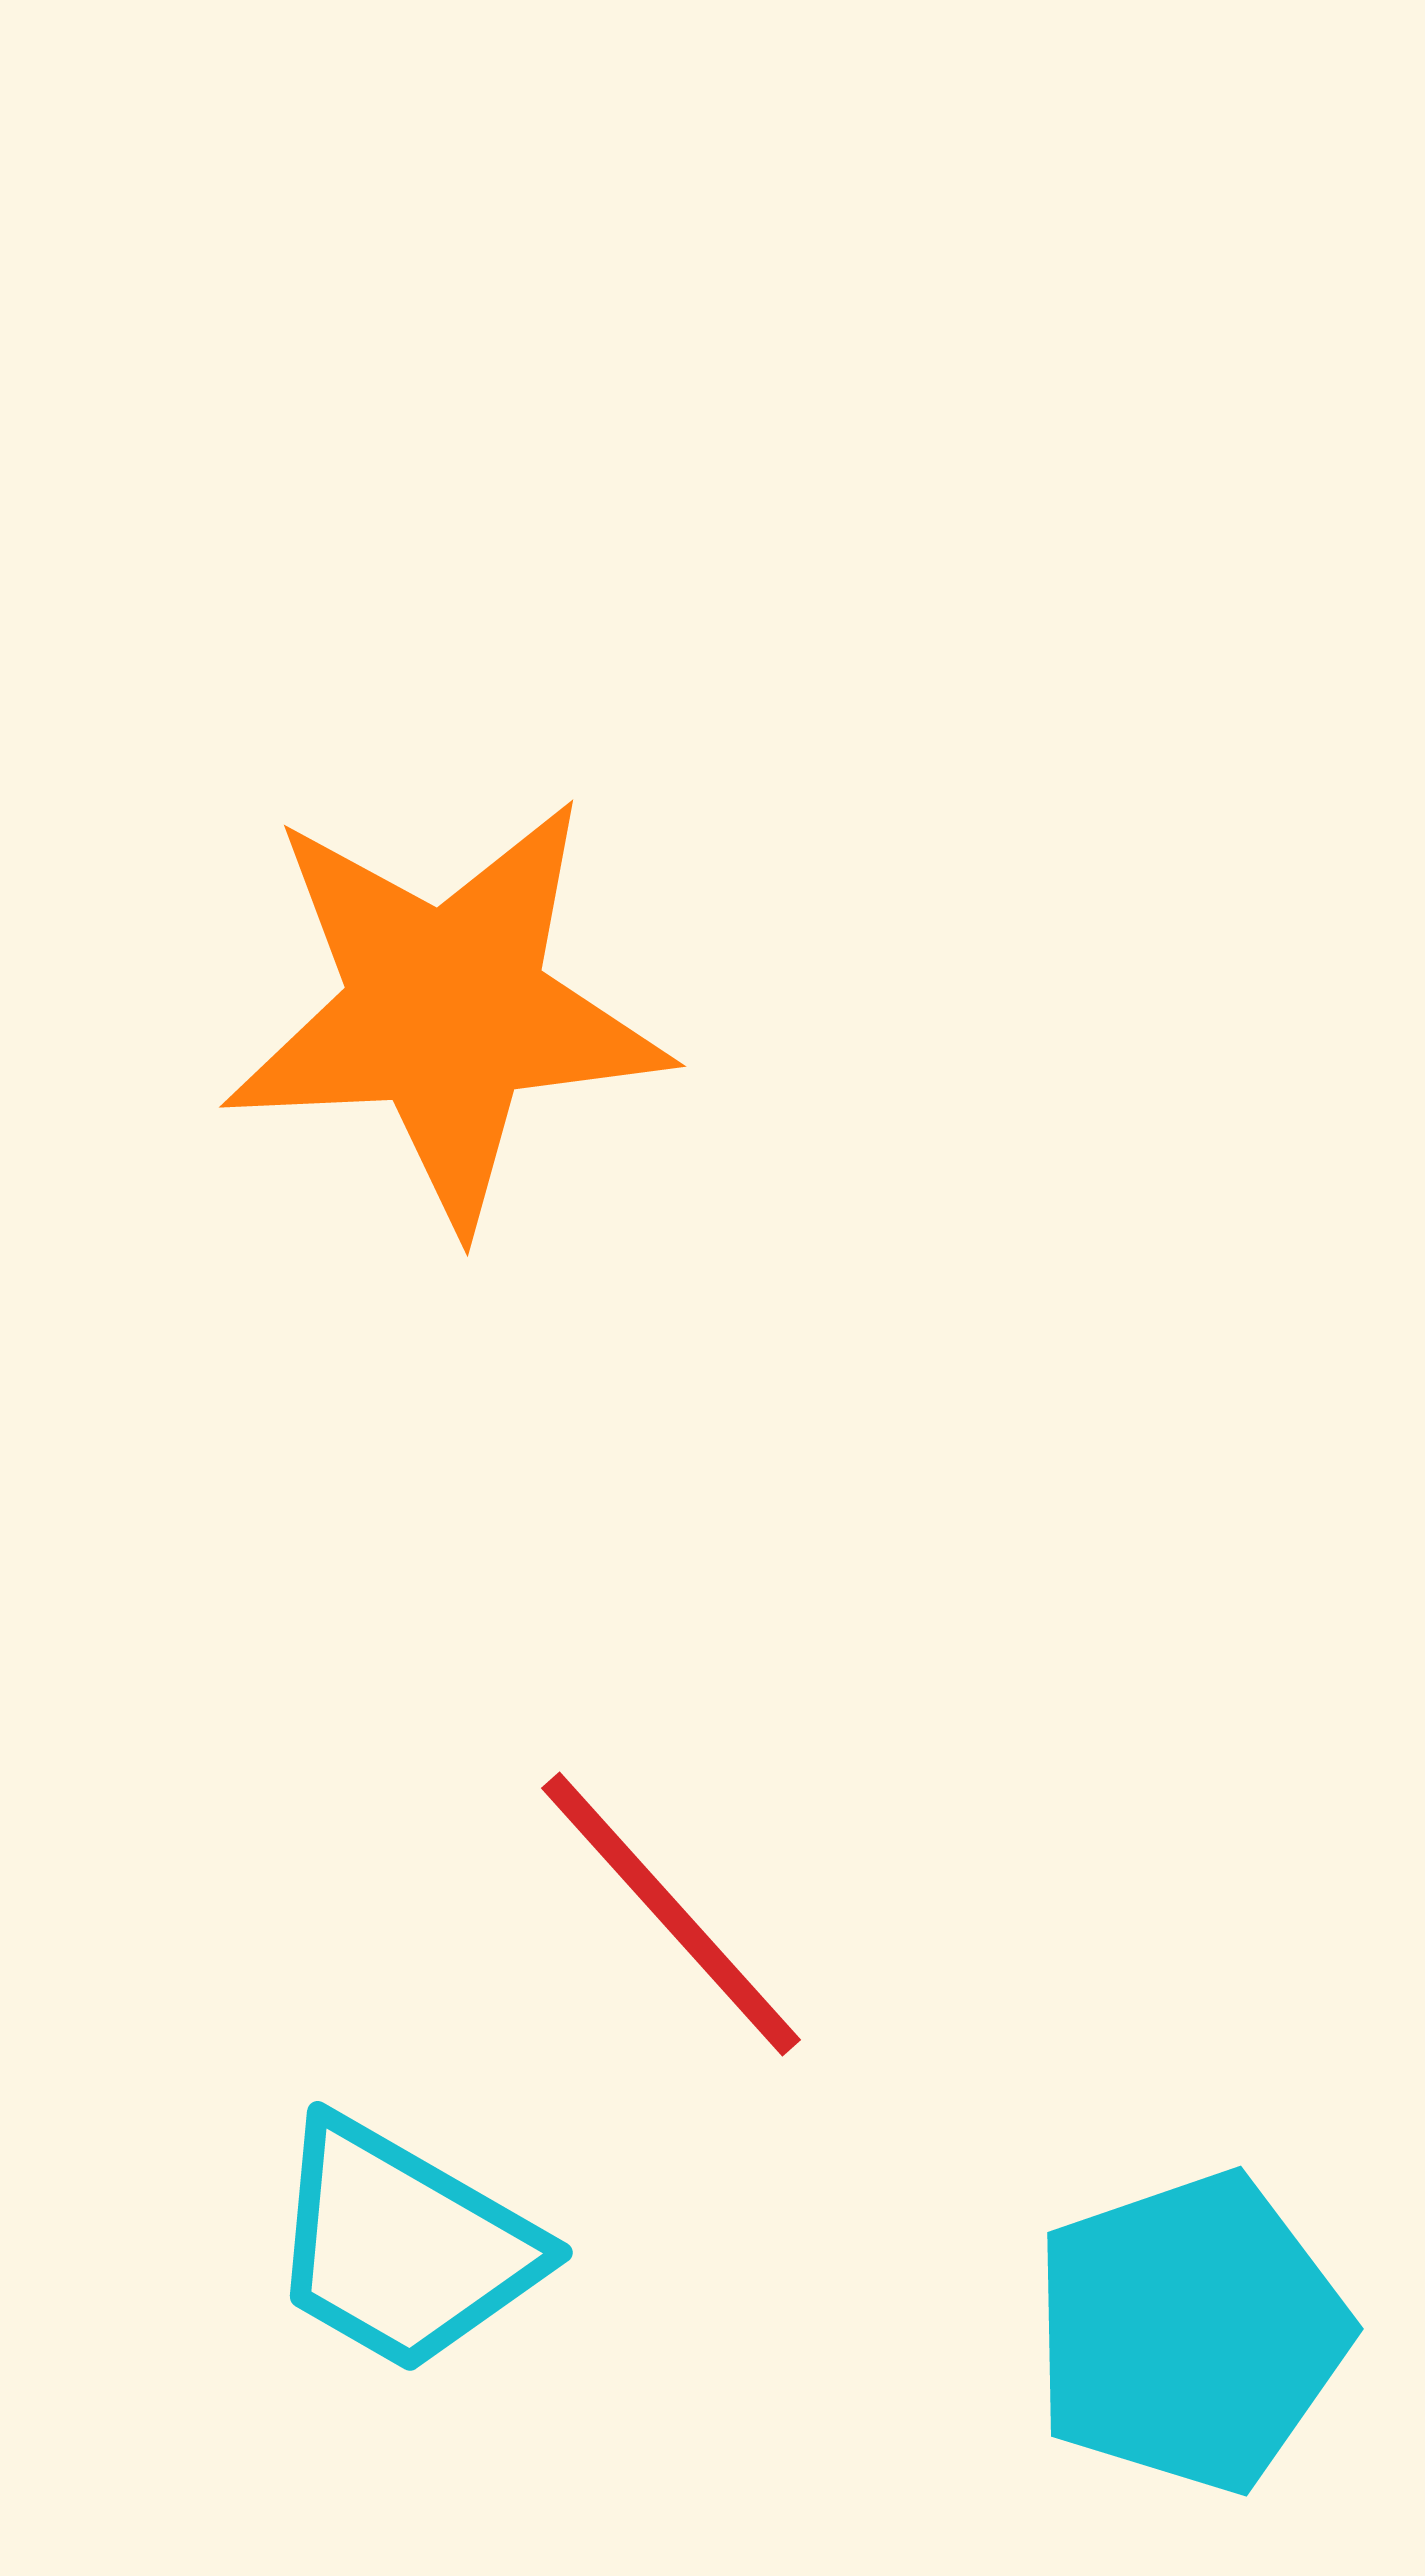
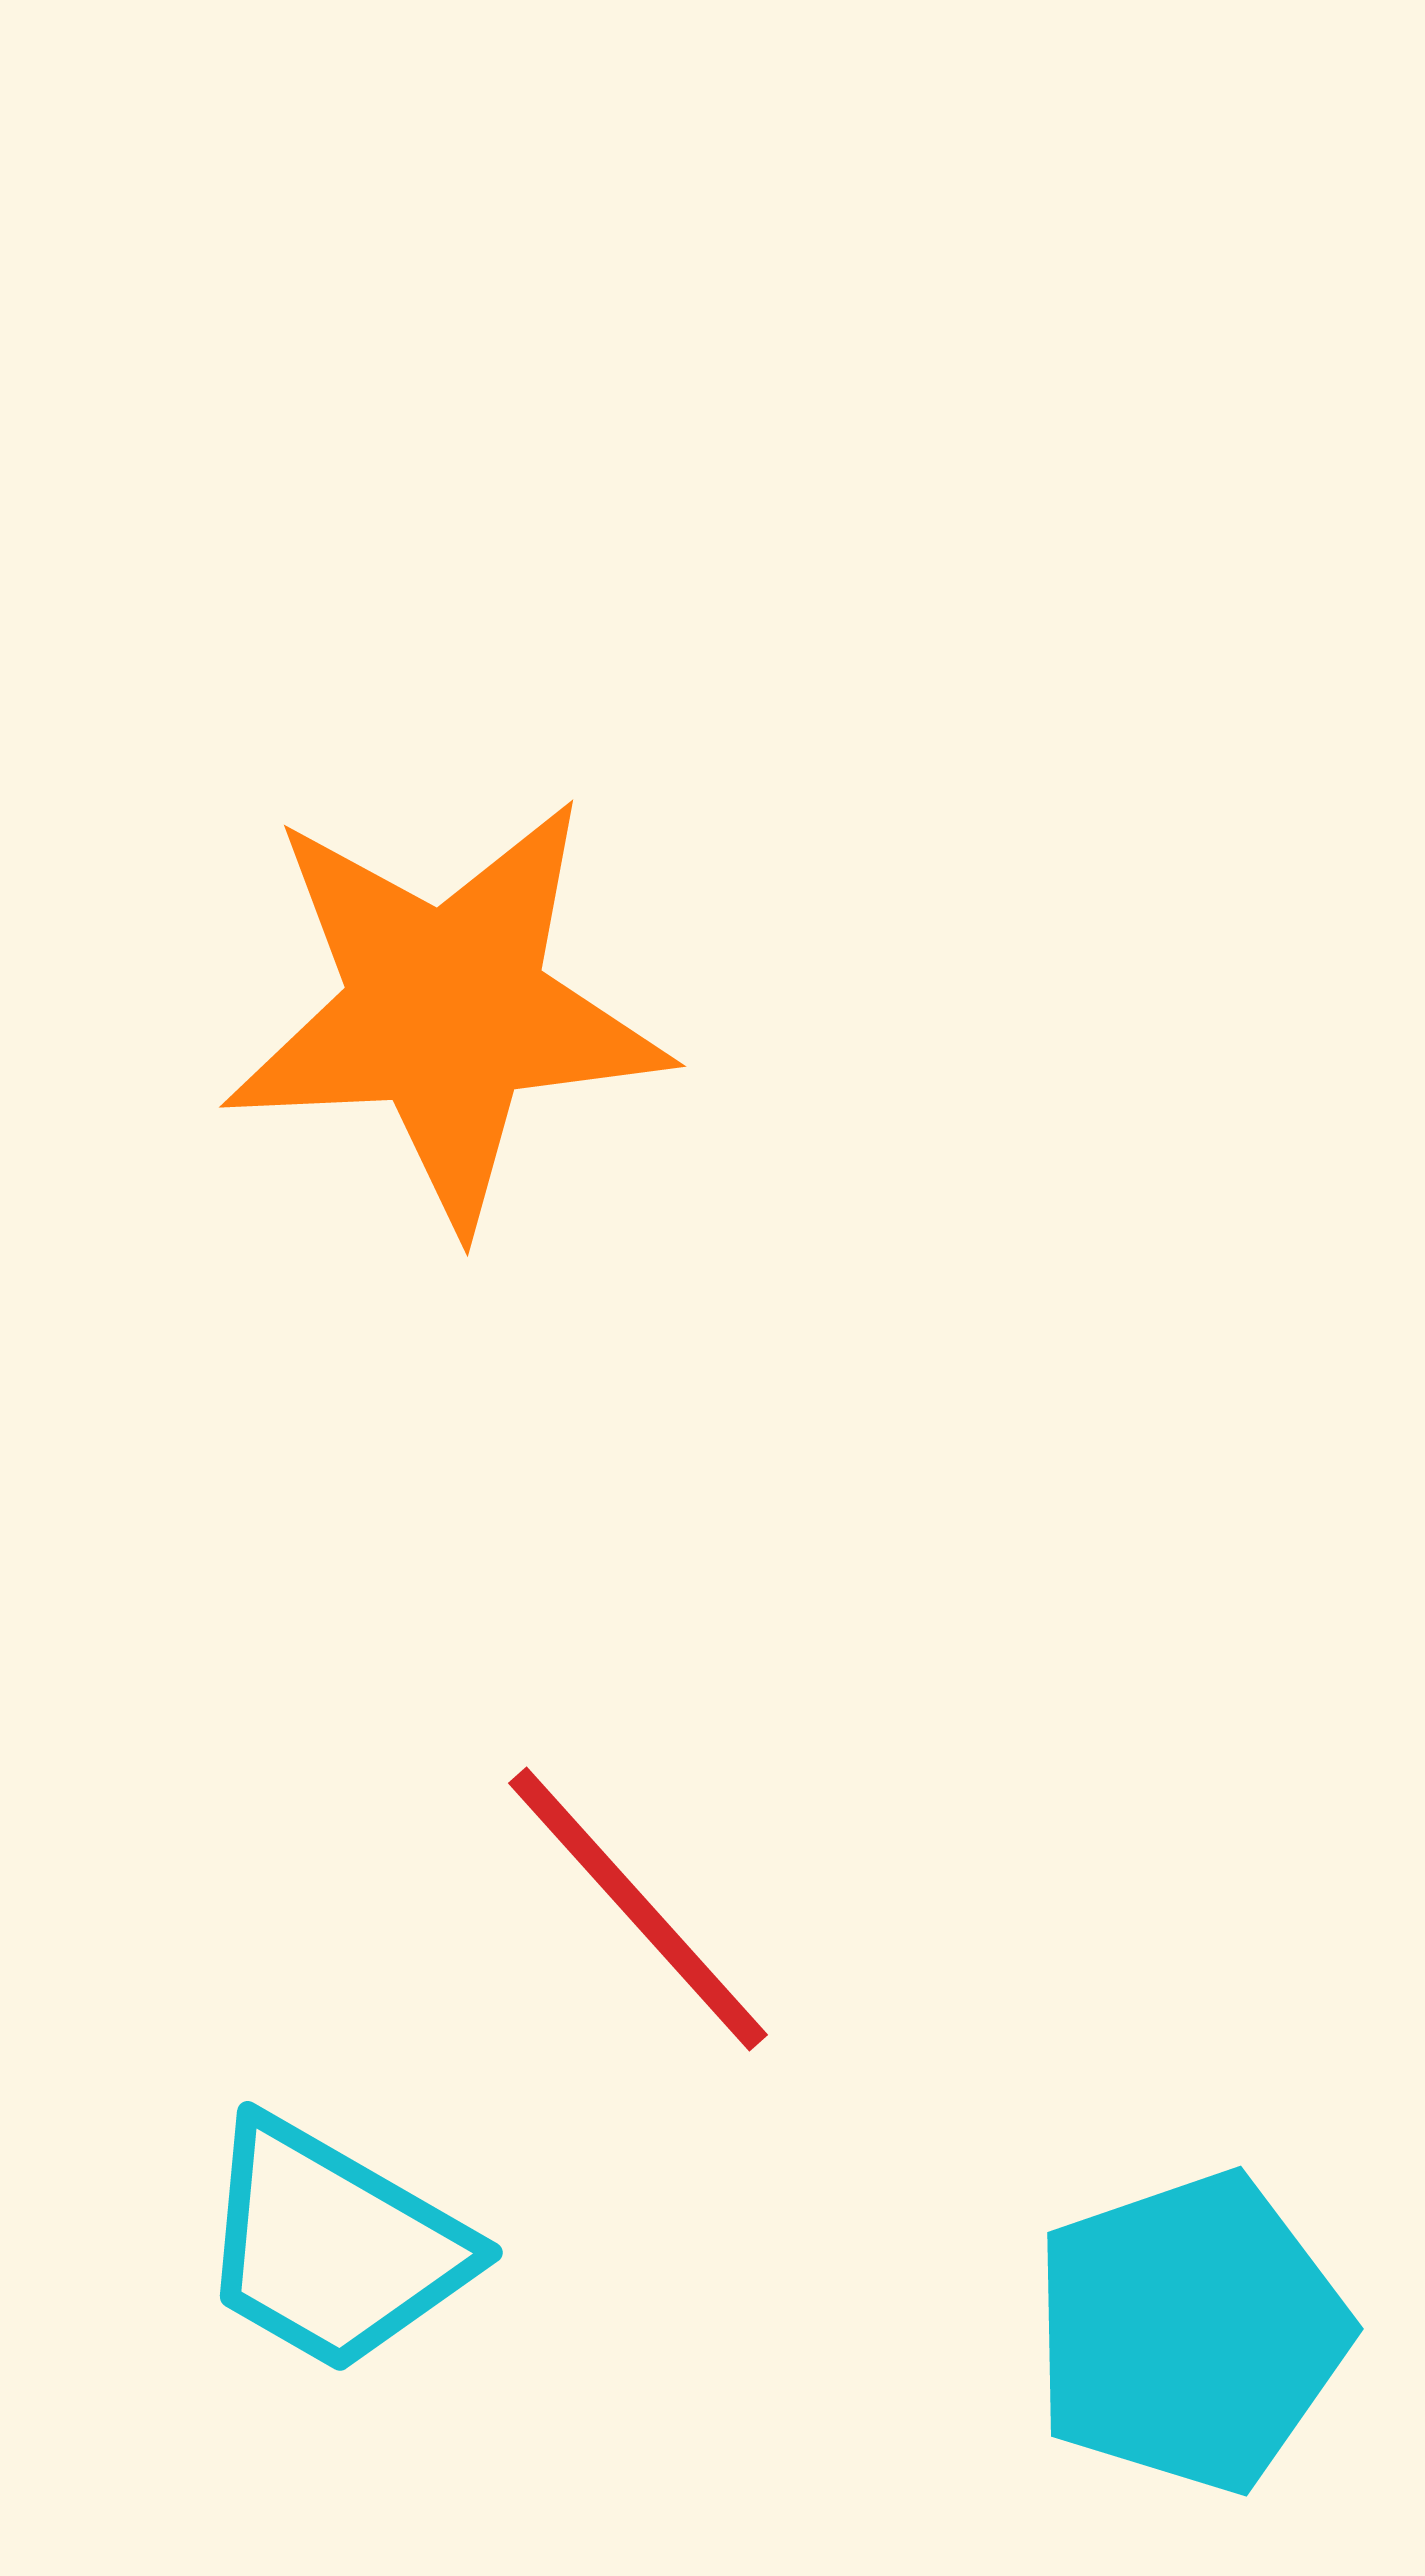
red line: moved 33 px left, 5 px up
cyan trapezoid: moved 70 px left
